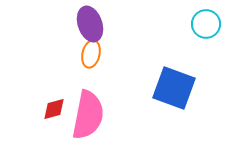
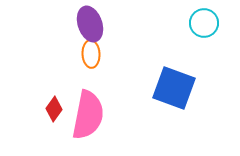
cyan circle: moved 2 px left, 1 px up
orange ellipse: rotated 16 degrees counterclockwise
red diamond: rotated 40 degrees counterclockwise
